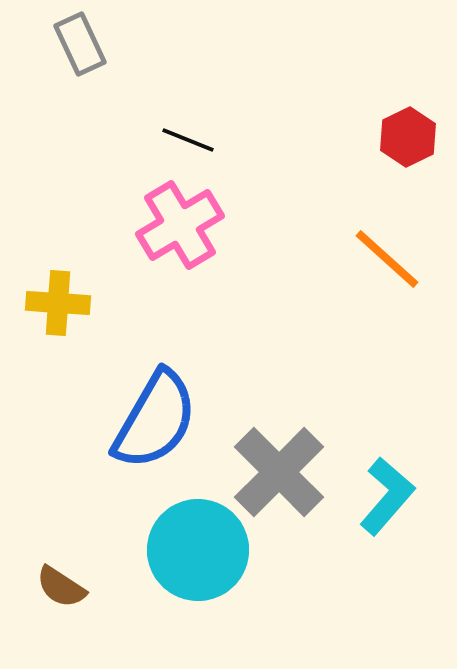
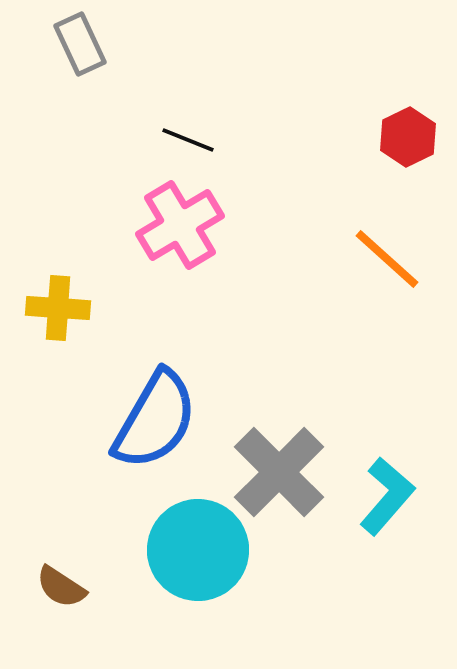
yellow cross: moved 5 px down
